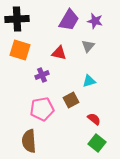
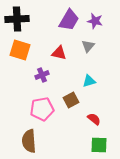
green square: moved 2 px right, 2 px down; rotated 36 degrees counterclockwise
